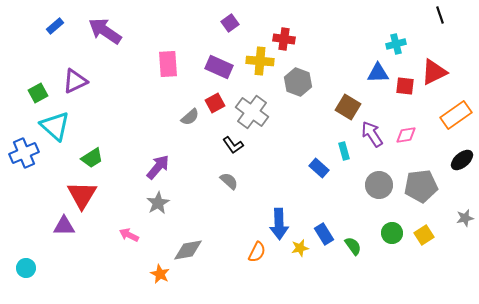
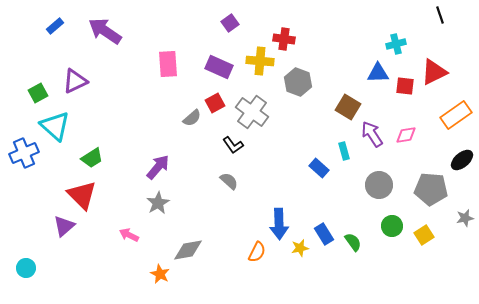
gray semicircle at (190, 117): moved 2 px right, 1 px down
gray pentagon at (421, 186): moved 10 px right, 3 px down; rotated 12 degrees clockwise
red triangle at (82, 195): rotated 16 degrees counterclockwise
purple triangle at (64, 226): rotated 40 degrees counterclockwise
green circle at (392, 233): moved 7 px up
green semicircle at (353, 246): moved 4 px up
